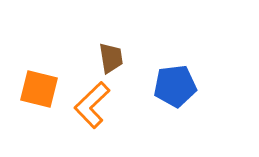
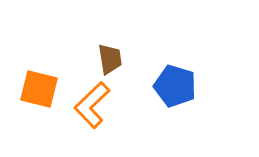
brown trapezoid: moved 1 px left, 1 px down
blue pentagon: rotated 24 degrees clockwise
